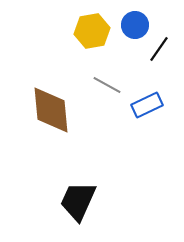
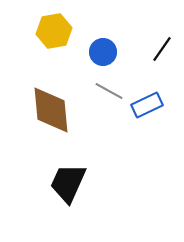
blue circle: moved 32 px left, 27 px down
yellow hexagon: moved 38 px left
black line: moved 3 px right
gray line: moved 2 px right, 6 px down
black trapezoid: moved 10 px left, 18 px up
